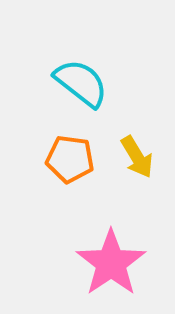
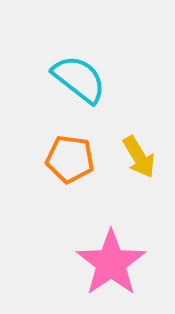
cyan semicircle: moved 2 px left, 4 px up
yellow arrow: moved 2 px right
